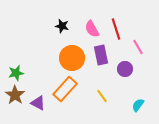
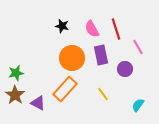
yellow line: moved 1 px right, 2 px up
